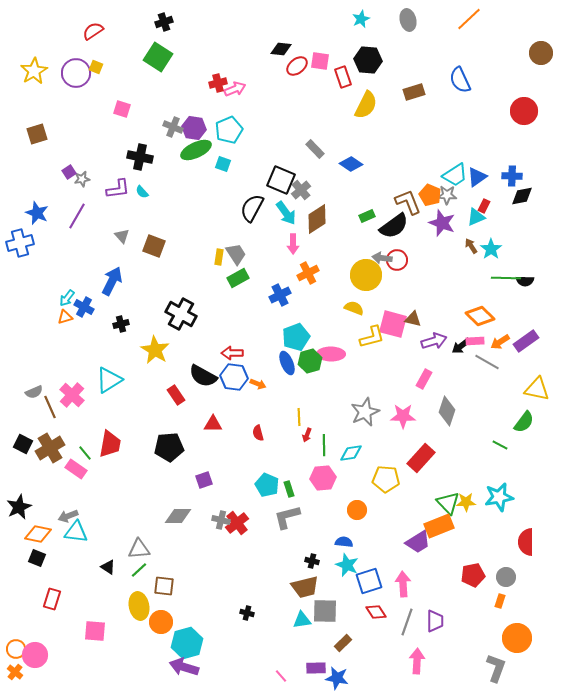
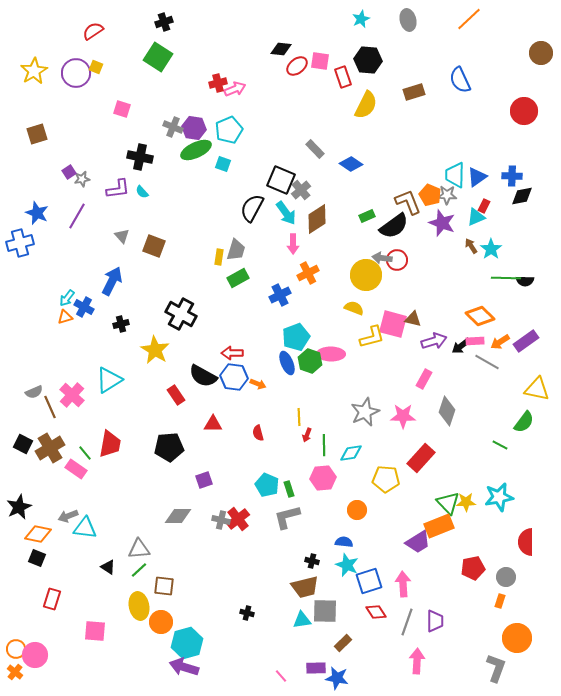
cyan trapezoid at (455, 175): rotated 124 degrees clockwise
gray trapezoid at (236, 254): moved 4 px up; rotated 50 degrees clockwise
green hexagon at (310, 361): rotated 25 degrees counterclockwise
red cross at (237, 523): moved 1 px right, 4 px up
cyan triangle at (76, 532): moved 9 px right, 4 px up
red pentagon at (473, 575): moved 7 px up
